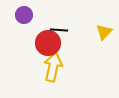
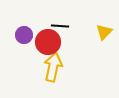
purple circle: moved 20 px down
black line: moved 1 px right, 4 px up
red circle: moved 1 px up
